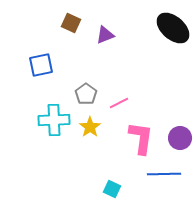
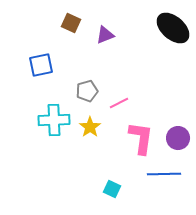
gray pentagon: moved 1 px right, 3 px up; rotated 20 degrees clockwise
purple circle: moved 2 px left
